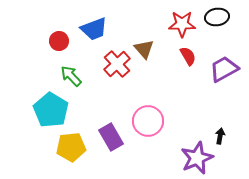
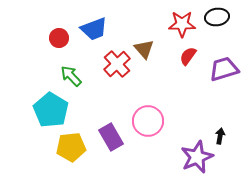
red circle: moved 3 px up
red semicircle: rotated 114 degrees counterclockwise
purple trapezoid: rotated 12 degrees clockwise
purple star: moved 1 px up
